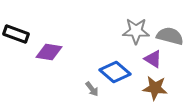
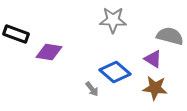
gray star: moved 23 px left, 11 px up
